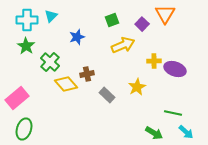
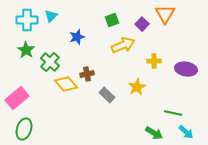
green star: moved 4 px down
purple ellipse: moved 11 px right; rotated 10 degrees counterclockwise
